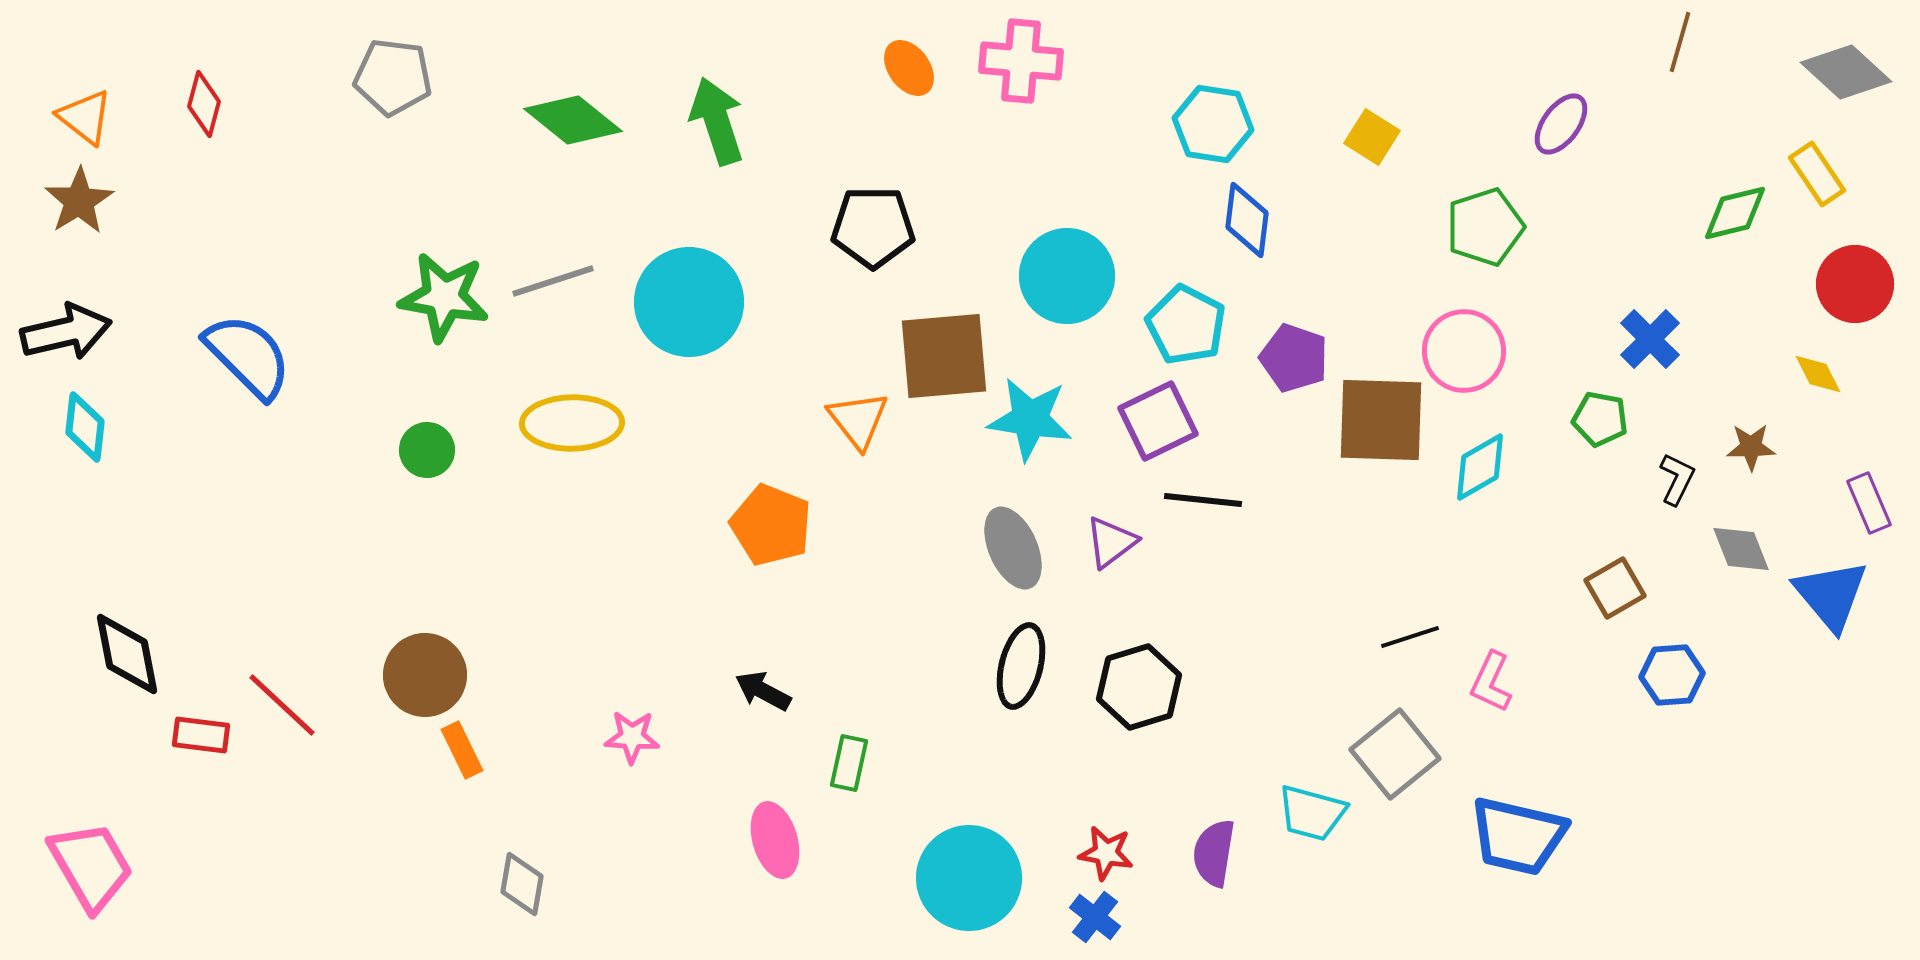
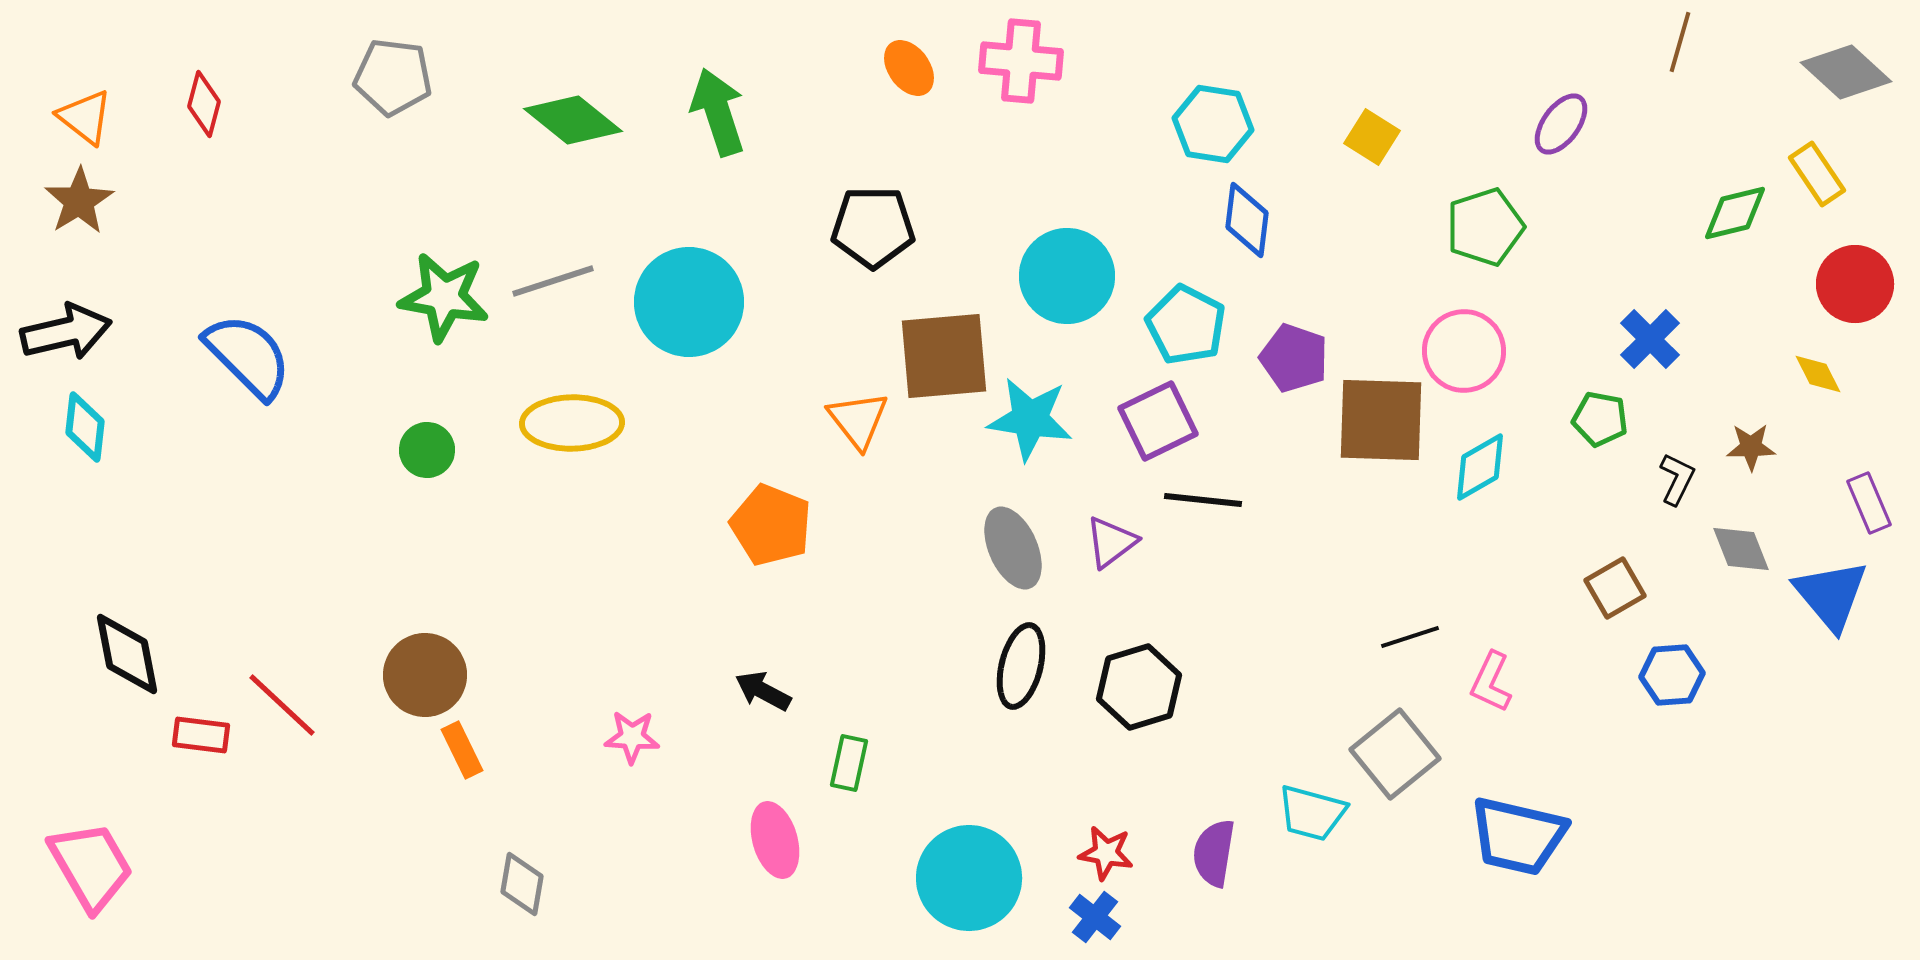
green arrow at (717, 121): moved 1 px right, 9 px up
